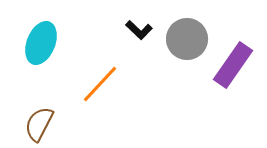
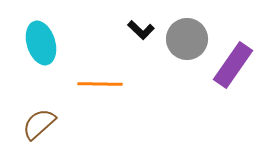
black L-shape: moved 2 px right
cyan ellipse: rotated 39 degrees counterclockwise
orange line: rotated 48 degrees clockwise
brown semicircle: rotated 21 degrees clockwise
